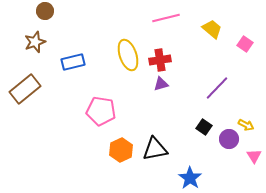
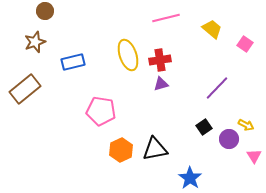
black square: rotated 21 degrees clockwise
